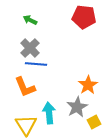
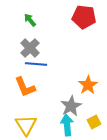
green arrow: rotated 24 degrees clockwise
gray star: moved 6 px left, 1 px up
cyan arrow: moved 18 px right, 12 px down
